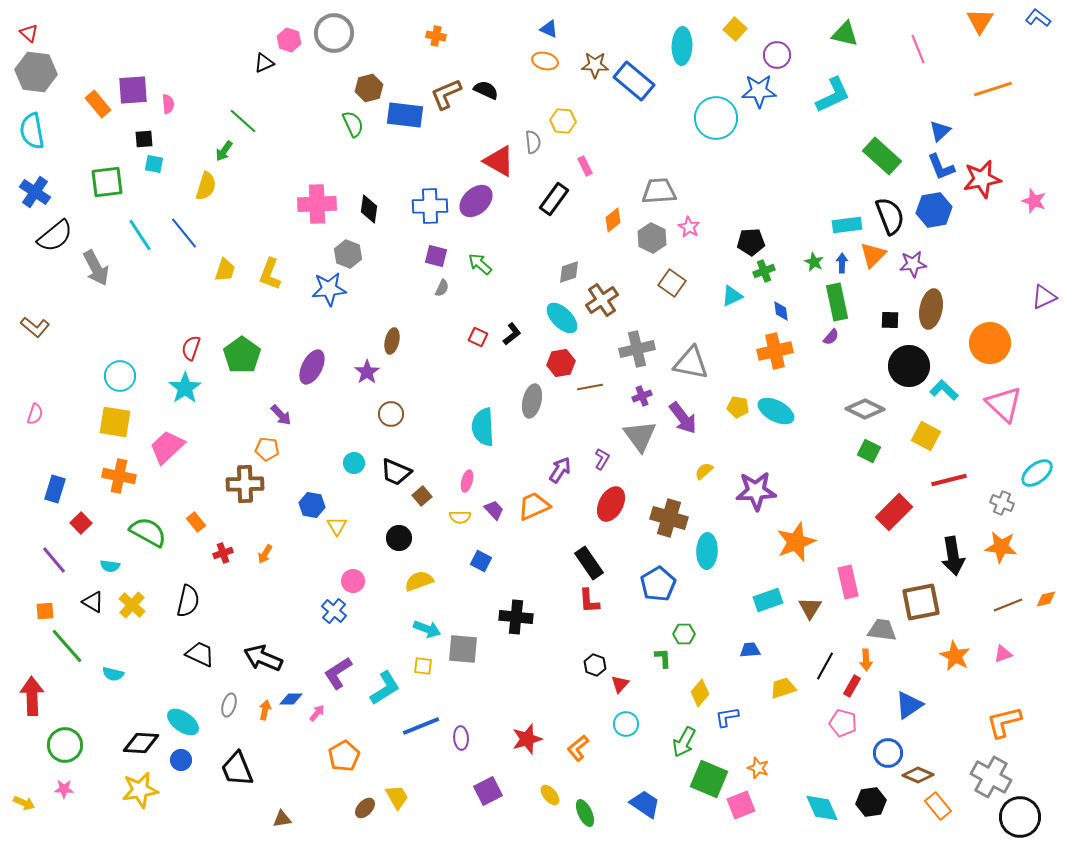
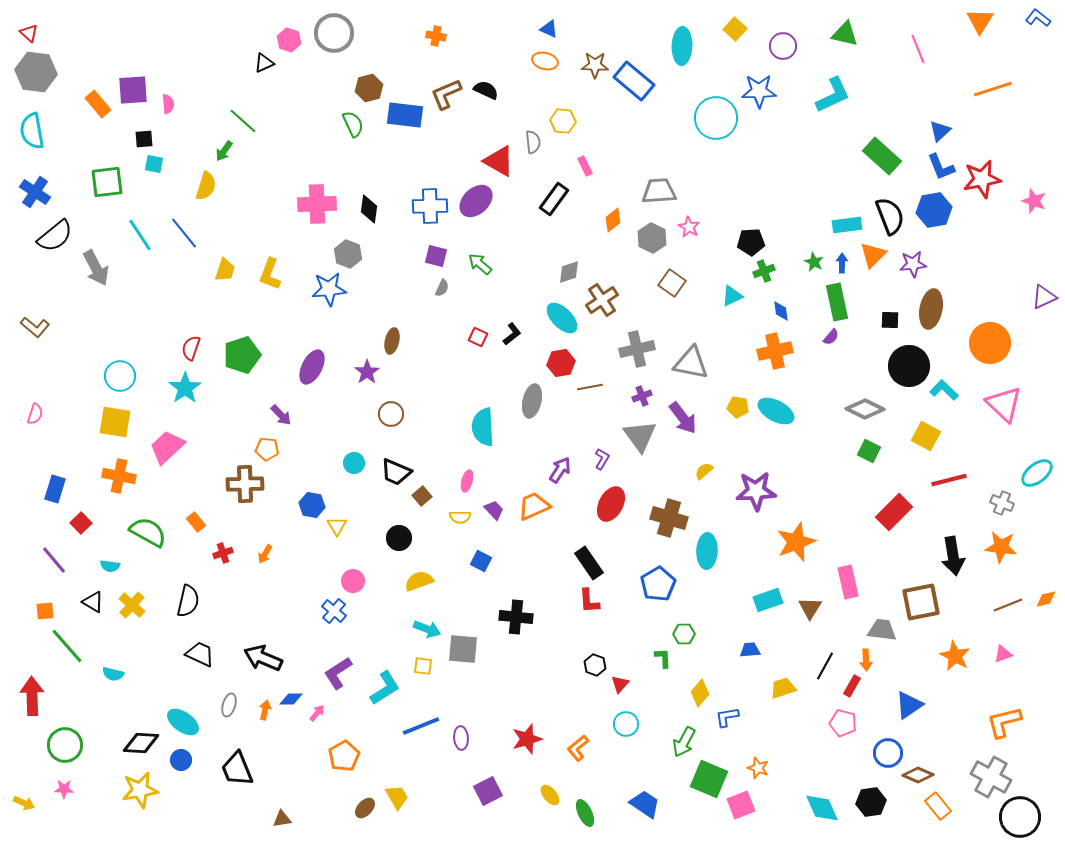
purple circle at (777, 55): moved 6 px right, 9 px up
green pentagon at (242, 355): rotated 18 degrees clockwise
